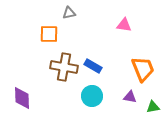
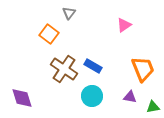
gray triangle: rotated 40 degrees counterclockwise
pink triangle: rotated 42 degrees counterclockwise
orange square: rotated 36 degrees clockwise
brown cross: moved 2 px down; rotated 24 degrees clockwise
purple diamond: rotated 15 degrees counterclockwise
